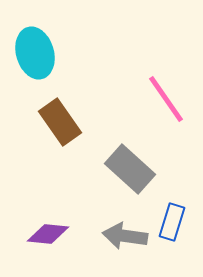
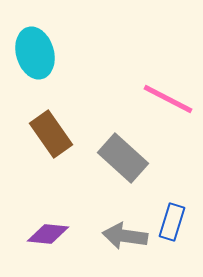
pink line: moved 2 px right; rotated 28 degrees counterclockwise
brown rectangle: moved 9 px left, 12 px down
gray rectangle: moved 7 px left, 11 px up
